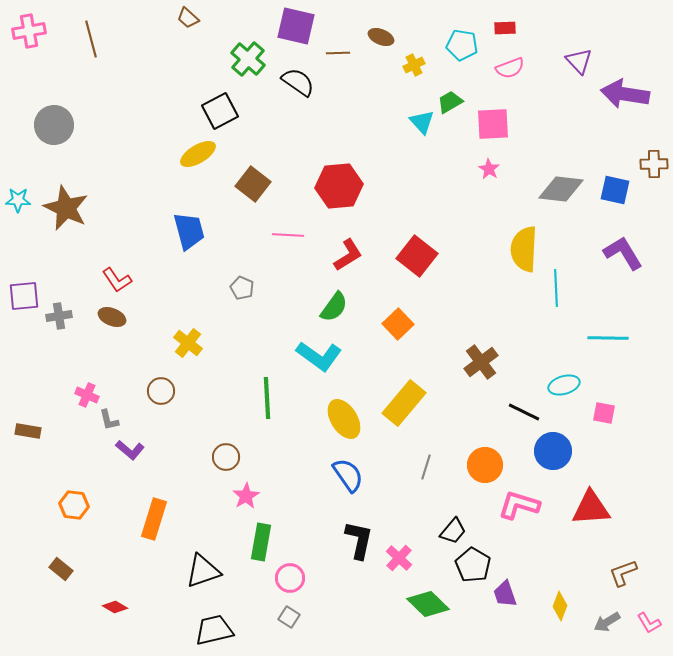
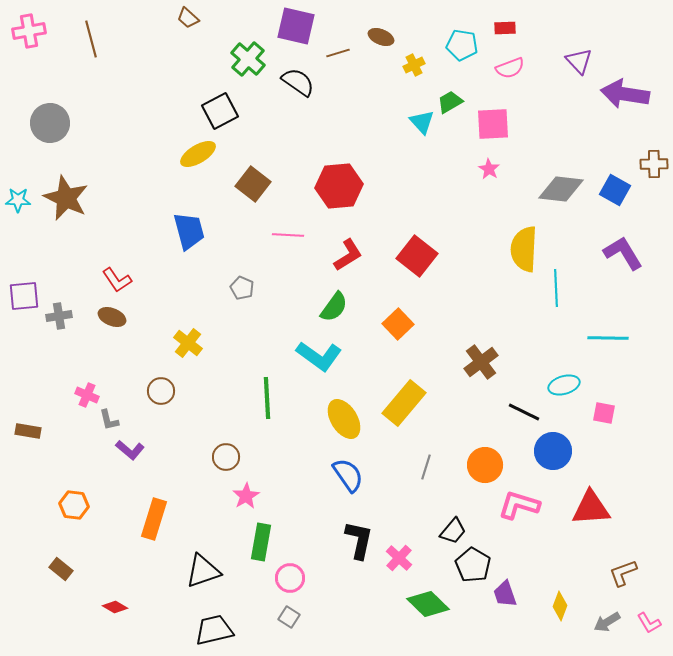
brown line at (338, 53): rotated 15 degrees counterclockwise
gray circle at (54, 125): moved 4 px left, 2 px up
blue square at (615, 190): rotated 16 degrees clockwise
brown star at (66, 208): moved 10 px up
